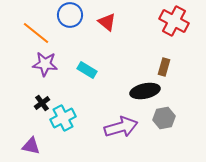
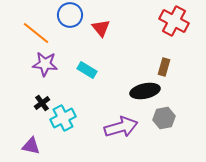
red triangle: moved 6 px left, 6 px down; rotated 12 degrees clockwise
